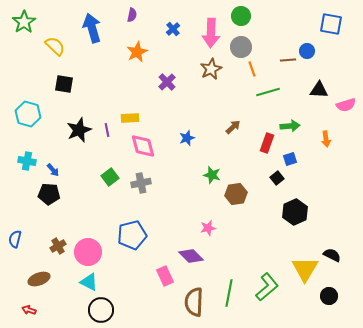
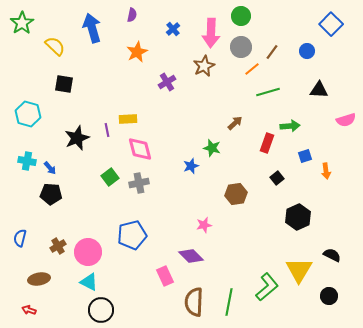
green star at (24, 22): moved 2 px left, 1 px down
blue square at (331, 24): rotated 35 degrees clockwise
brown line at (288, 60): moved 16 px left, 8 px up; rotated 49 degrees counterclockwise
brown star at (211, 69): moved 7 px left, 3 px up
orange line at (252, 69): rotated 70 degrees clockwise
purple cross at (167, 82): rotated 12 degrees clockwise
pink semicircle at (346, 105): moved 15 px down
yellow rectangle at (130, 118): moved 2 px left, 1 px down
brown arrow at (233, 127): moved 2 px right, 4 px up
black star at (79, 130): moved 2 px left, 8 px down
blue star at (187, 138): moved 4 px right, 28 px down
orange arrow at (326, 139): moved 32 px down
pink diamond at (143, 146): moved 3 px left, 3 px down
blue square at (290, 159): moved 15 px right, 3 px up
blue arrow at (53, 170): moved 3 px left, 2 px up
green star at (212, 175): moved 27 px up
gray cross at (141, 183): moved 2 px left
black pentagon at (49, 194): moved 2 px right
black hexagon at (295, 212): moved 3 px right, 5 px down
pink star at (208, 228): moved 4 px left, 3 px up
blue semicircle at (15, 239): moved 5 px right, 1 px up
yellow triangle at (305, 269): moved 6 px left, 1 px down
brown ellipse at (39, 279): rotated 10 degrees clockwise
green line at (229, 293): moved 9 px down
